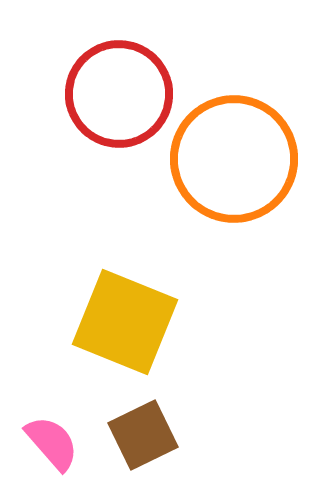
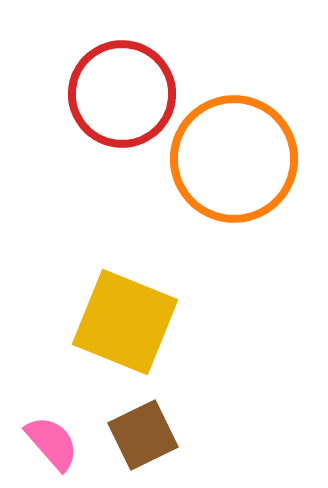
red circle: moved 3 px right
